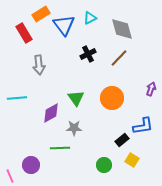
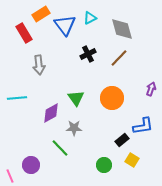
blue triangle: moved 1 px right
green line: rotated 48 degrees clockwise
